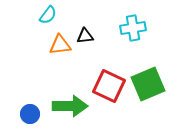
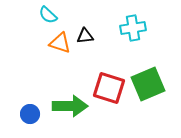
cyan semicircle: rotated 96 degrees clockwise
orange triangle: moved 2 px up; rotated 25 degrees clockwise
red square: moved 2 px down; rotated 8 degrees counterclockwise
